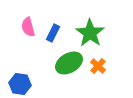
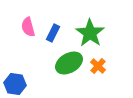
blue hexagon: moved 5 px left
